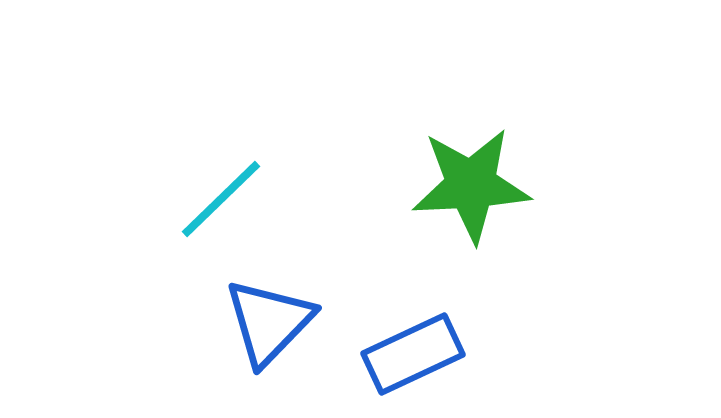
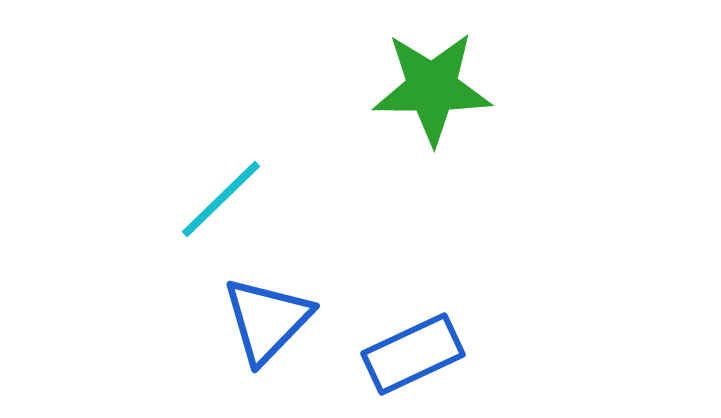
green star: moved 39 px left, 97 px up; rotated 3 degrees clockwise
blue triangle: moved 2 px left, 2 px up
